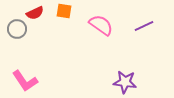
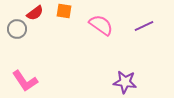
red semicircle: rotated 12 degrees counterclockwise
